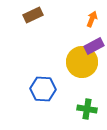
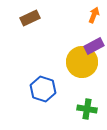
brown rectangle: moved 3 px left, 3 px down
orange arrow: moved 2 px right, 4 px up
blue hexagon: rotated 15 degrees clockwise
